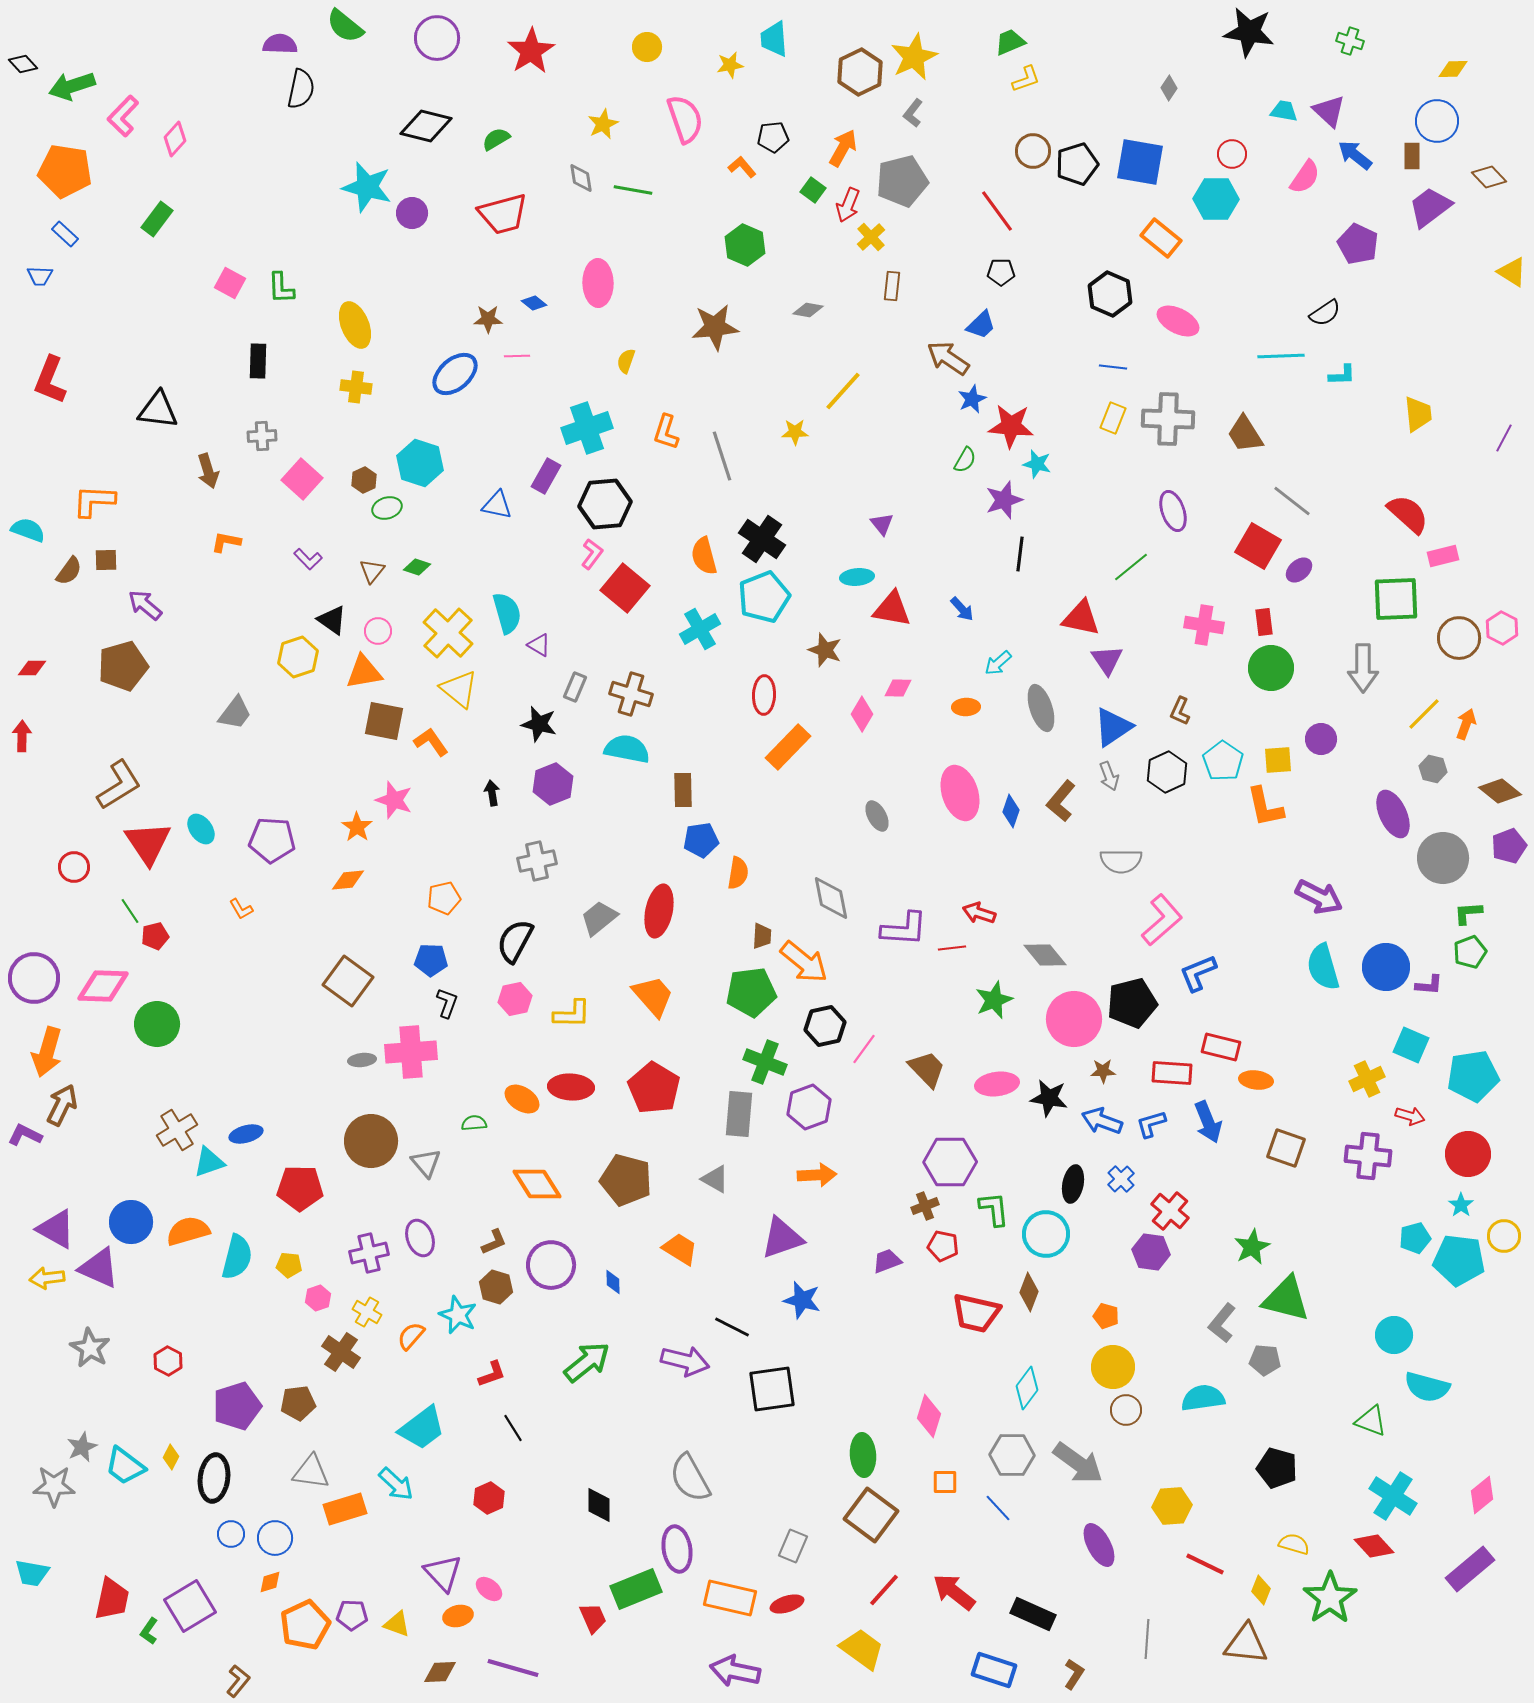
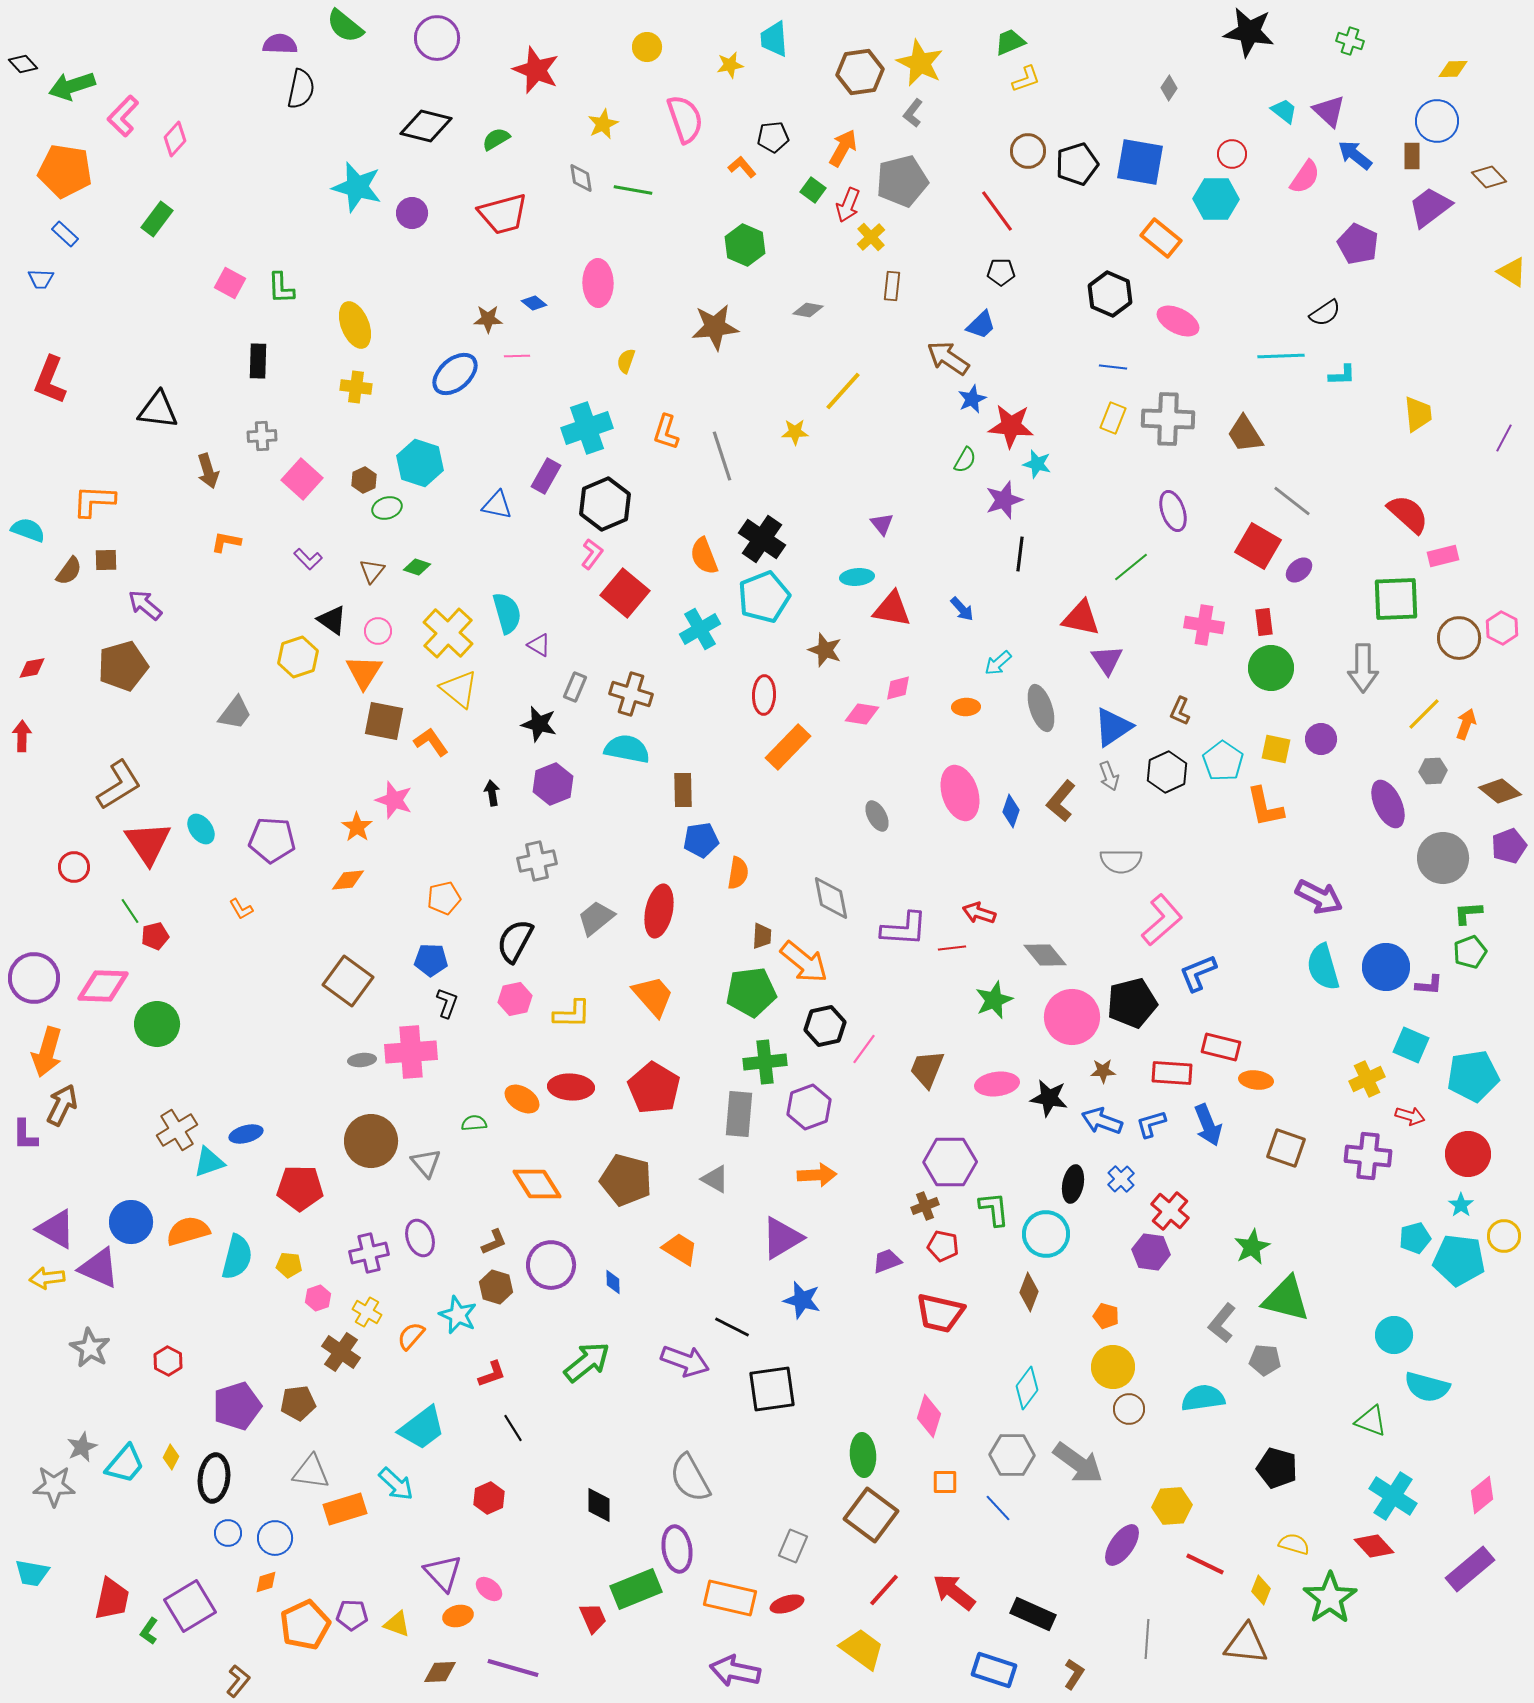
red star at (531, 51): moved 5 px right, 19 px down; rotated 18 degrees counterclockwise
yellow star at (914, 57): moved 6 px right, 6 px down; rotated 21 degrees counterclockwise
brown hexagon at (860, 72): rotated 18 degrees clockwise
cyan trapezoid at (1284, 111): rotated 28 degrees clockwise
brown circle at (1033, 151): moved 5 px left
cyan star at (367, 187): moved 10 px left
blue trapezoid at (40, 276): moved 1 px right, 3 px down
black hexagon at (605, 504): rotated 18 degrees counterclockwise
orange semicircle at (704, 556): rotated 6 degrees counterclockwise
red square at (625, 588): moved 5 px down
red diamond at (32, 668): rotated 12 degrees counterclockwise
orange triangle at (364, 672): rotated 48 degrees counterclockwise
pink diamond at (898, 688): rotated 16 degrees counterclockwise
pink diamond at (862, 714): rotated 68 degrees clockwise
yellow square at (1278, 760): moved 2 px left, 11 px up; rotated 16 degrees clockwise
gray hexagon at (1433, 769): moved 2 px down; rotated 16 degrees counterclockwise
purple ellipse at (1393, 814): moved 5 px left, 10 px up
gray trapezoid at (599, 918): moved 3 px left
pink circle at (1074, 1019): moved 2 px left, 2 px up
green cross at (765, 1062): rotated 27 degrees counterclockwise
brown trapezoid at (927, 1069): rotated 114 degrees counterclockwise
blue arrow at (1208, 1122): moved 3 px down
purple L-shape at (25, 1135): rotated 116 degrees counterclockwise
purple triangle at (782, 1238): rotated 12 degrees counterclockwise
red trapezoid at (976, 1313): moved 36 px left
purple arrow at (685, 1361): rotated 6 degrees clockwise
brown circle at (1126, 1410): moved 3 px right, 1 px up
cyan trapezoid at (125, 1466): moved 2 px up; rotated 87 degrees counterclockwise
blue circle at (231, 1534): moved 3 px left, 1 px up
purple ellipse at (1099, 1545): moved 23 px right; rotated 63 degrees clockwise
orange diamond at (270, 1582): moved 4 px left
